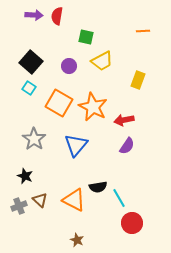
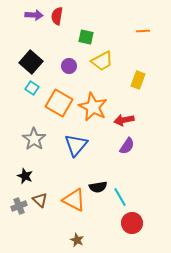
cyan square: moved 3 px right
cyan line: moved 1 px right, 1 px up
